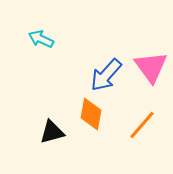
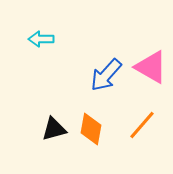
cyan arrow: rotated 25 degrees counterclockwise
pink triangle: rotated 24 degrees counterclockwise
orange diamond: moved 15 px down
black triangle: moved 2 px right, 3 px up
